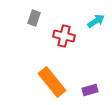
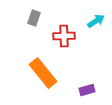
red cross: rotated 15 degrees counterclockwise
orange rectangle: moved 9 px left, 9 px up
purple rectangle: moved 3 px left
